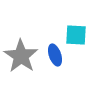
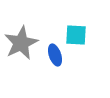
gray star: moved 13 px up; rotated 12 degrees clockwise
